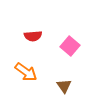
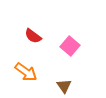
red semicircle: rotated 42 degrees clockwise
